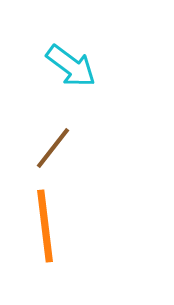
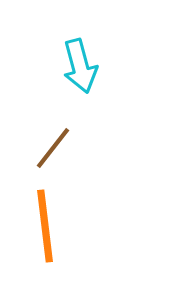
cyan arrow: moved 9 px right; rotated 38 degrees clockwise
